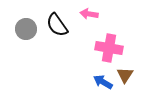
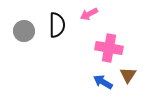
pink arrow: rotated 36 degrees counterclockwise
black semicircle: rotated 145 degrees counterclockwise
gray circle: moved 2 px left, 2 px down
brown triangle: moved 3 px right
